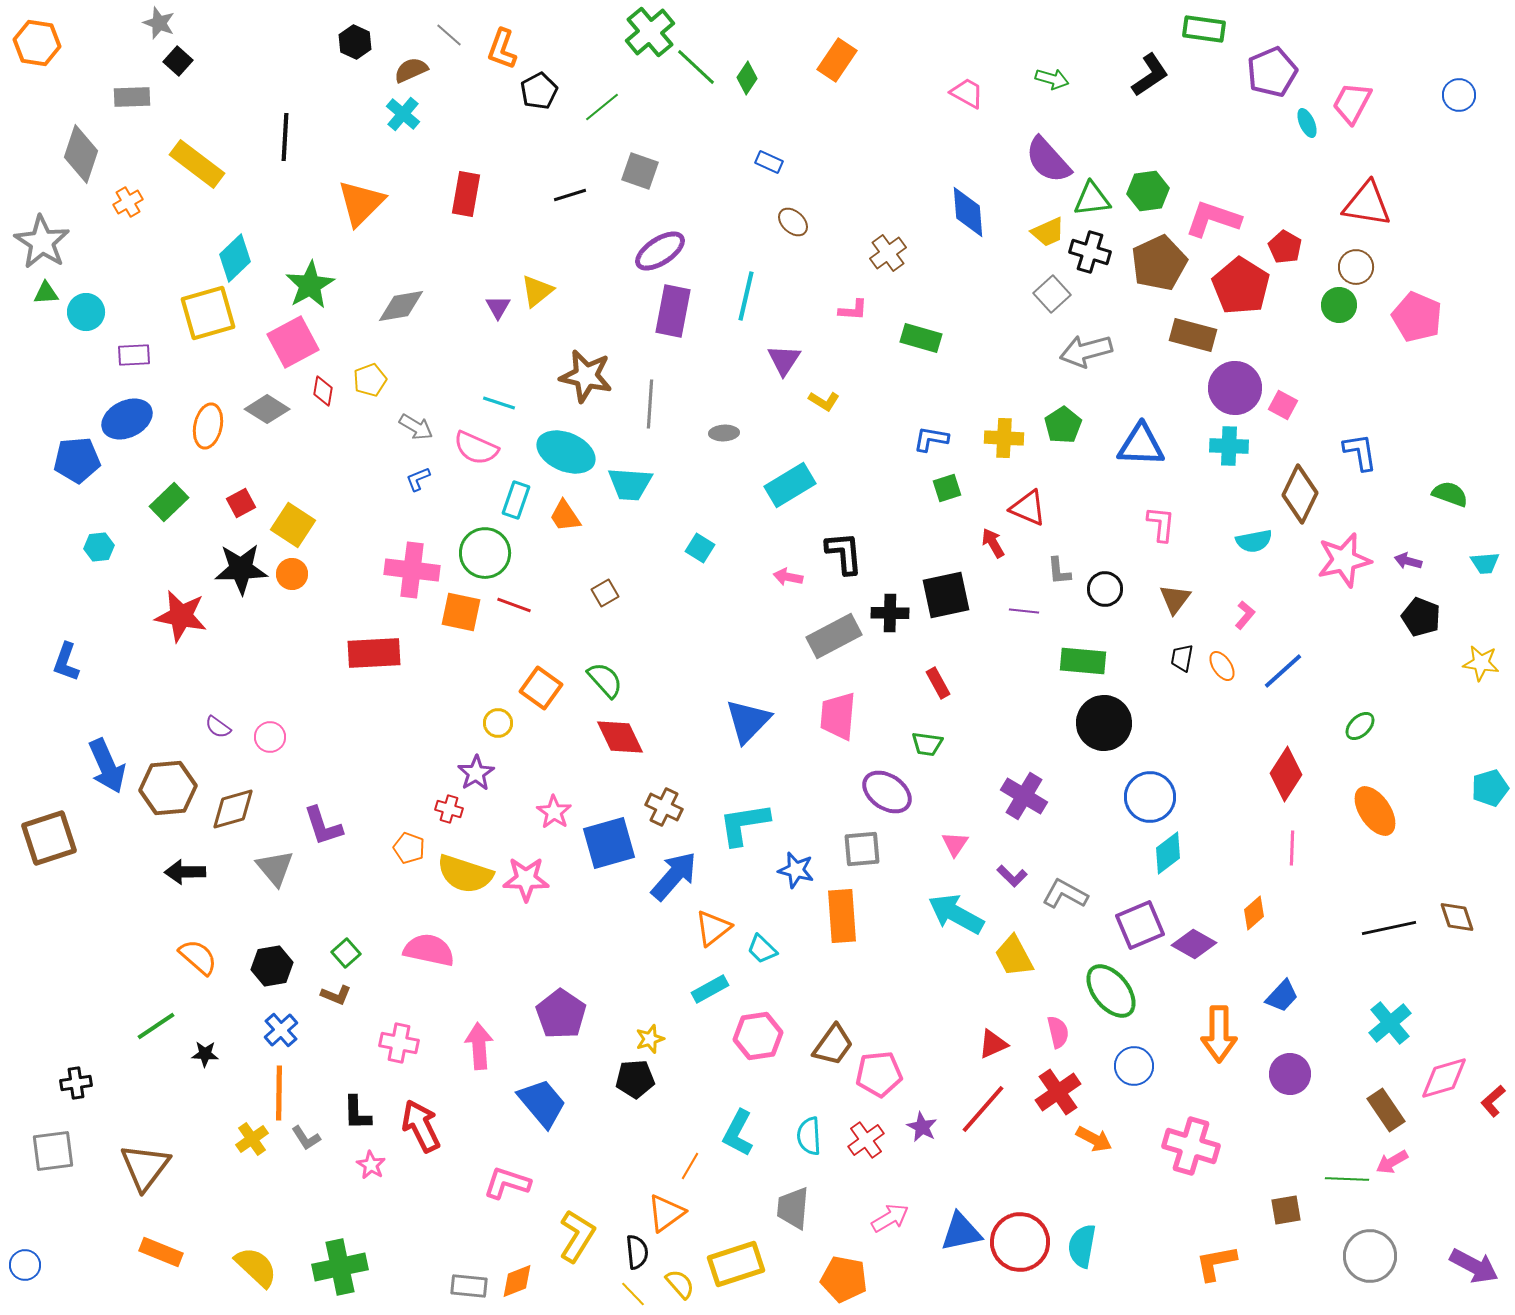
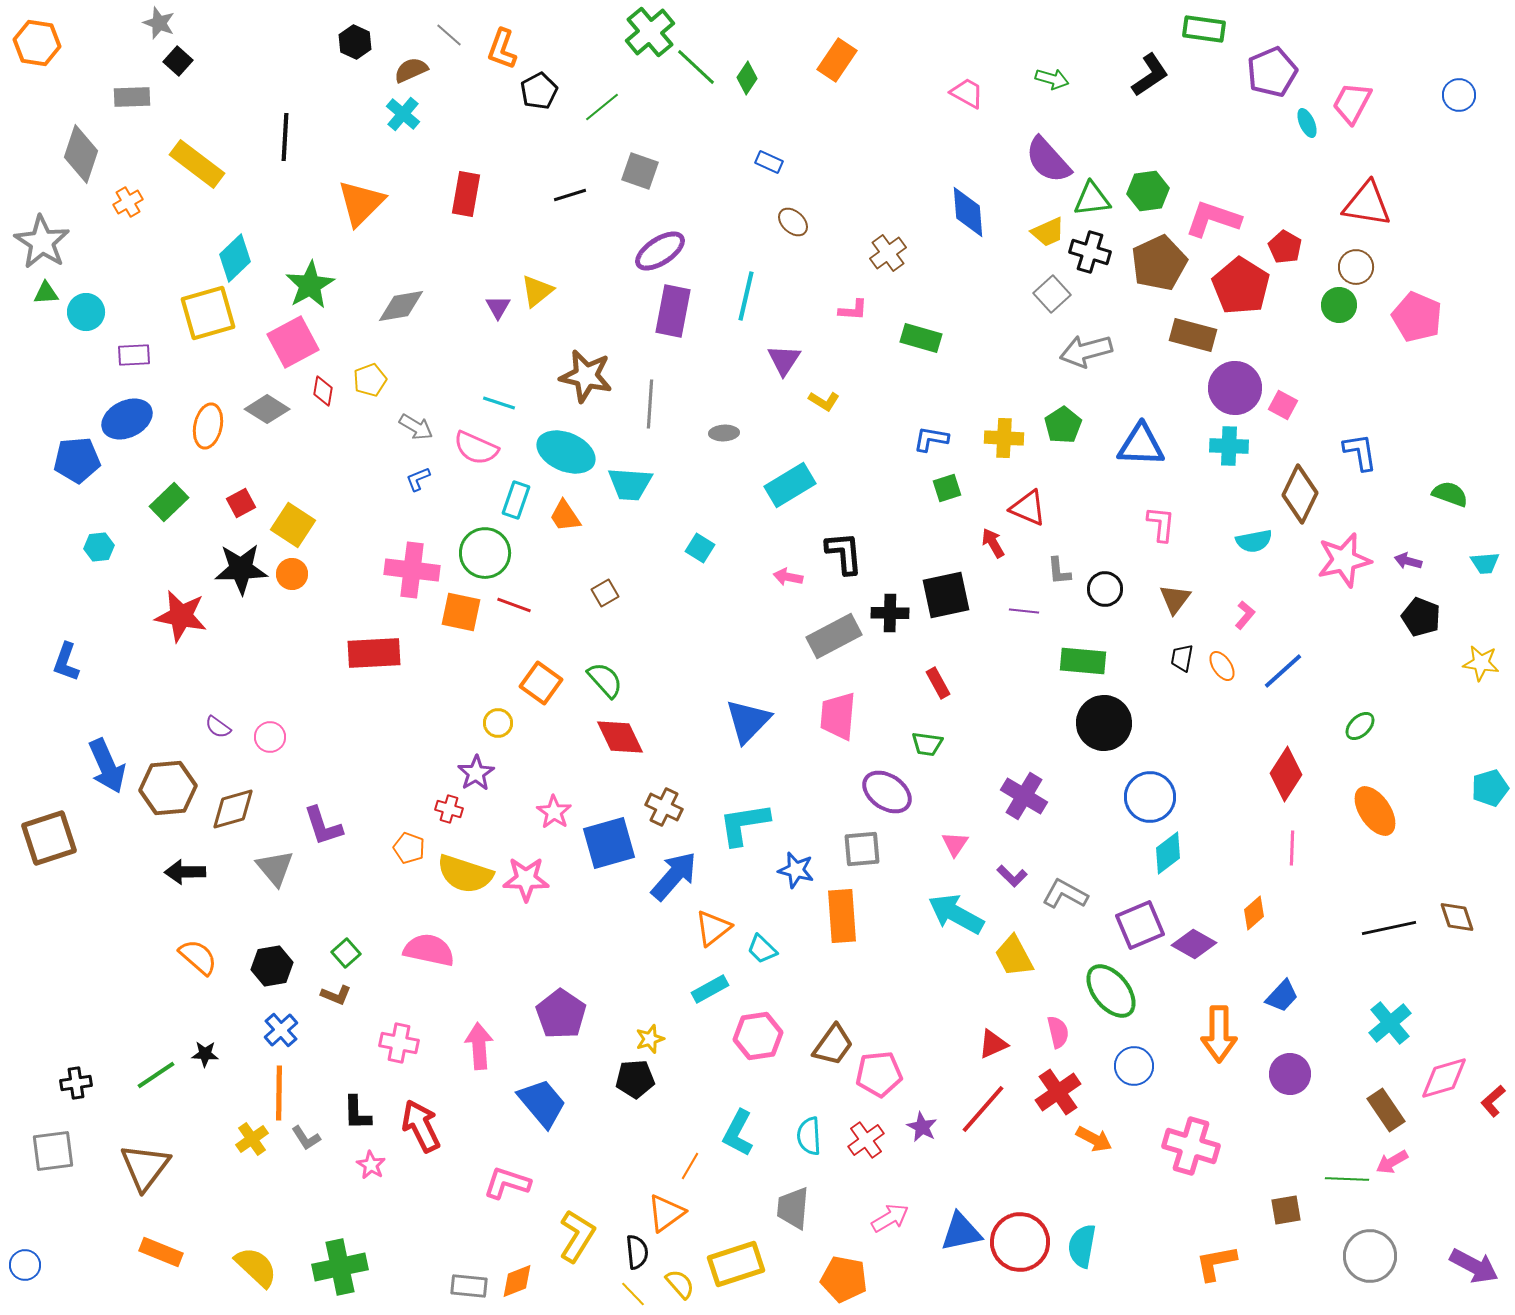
orange square at (541, 688): moved 5 px up
green line at (156, 1026): moved 49 px down
